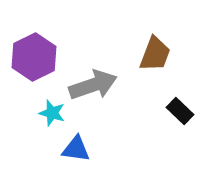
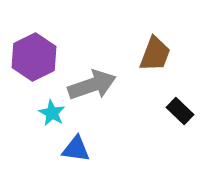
gray arrow: moved 1 px left
cyan star: rotated 12 degrees clockwise
